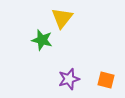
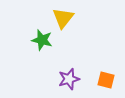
yellow triangle: moved 1 px right
